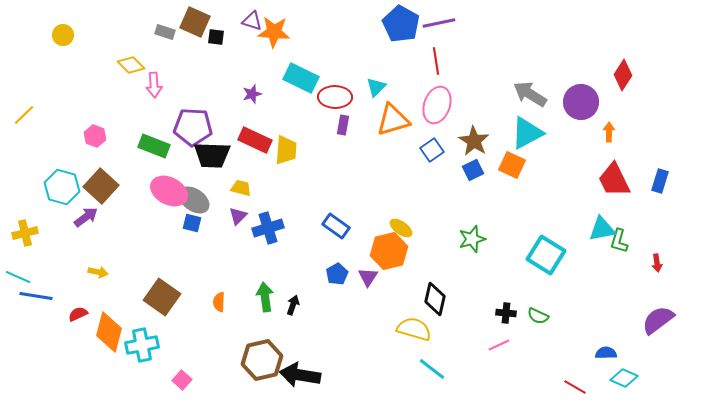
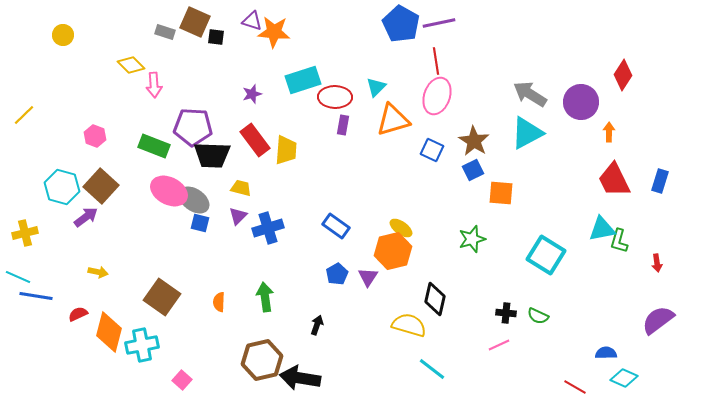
cyan rectangle at (301, 78): moved 2 px right, 2 px down; rotated 44 degrees counterclockwise
pink ellipse at (437, 105): moved 9 px up
red rectangle at (255, 140): rotated 28 degrees clockwise
blue square at (432, 150): rotated 30 degrees counterclockwise
orange square at (512, 165): moved 11 px left, 28 px down; rotated 20 degrees counterclockwise
blue square at (192, 223): moved 8 px right
orange hexagon at (389, 251): moved 4 px right
black arrow at (293, 305): moved 24 px right, 20 px down
yellow semicircle at (414, 329): moved 5 px left, 4 px up
black arrow at (300, 375): moved 3 px down
